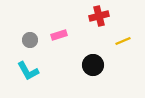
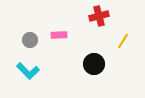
pink rectangle: rotated 14 degrees clockwise
yellow line: rotated 35 degrees counterclockwise
black circle: moved 1 px right, 1 px up
cyan L-shape: rotated 15 degrees counterclockwise
